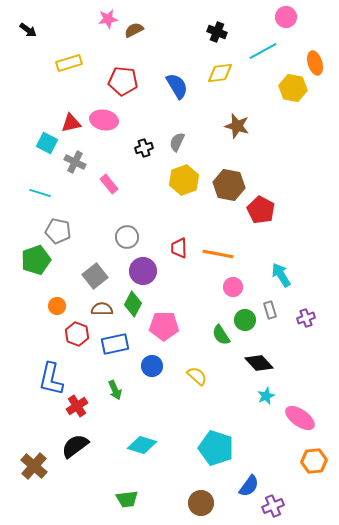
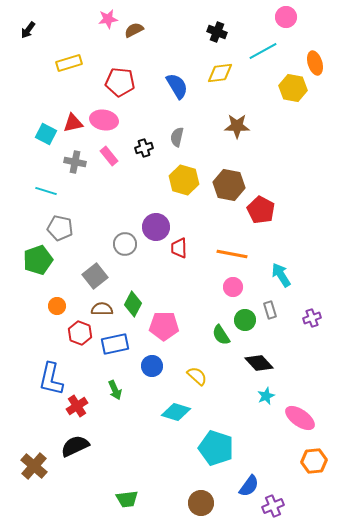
black arrow at (28, 30): rotated 90 degrees clockwise
red pentagon at (123, 81): moved 3 px left, 1 px down
red triangle at (71, 123): moved 2 px right
brown star at (237, 126): rotated 15 degrees counterclockwise
gray semicircle at (177, 142): moved 5 px up; rotated 12 degrees counterclockwise
cyan square at (47, 143): moved 1 px left, 9 px up
gray cross at (75, 162): rotated 15 degrees counterclockwise
yellow hexagon at (184, 180): rotated 24 degrees counterclockwise
pink rectangle at (109, 184): moved 28 px up
cyan line at (40, 193): moved 6 px right, 2 px up
gray pentagon at (58, 231): moved 2 px right, 3 px up
gray circle at (127, 237): moved 2 px left, 7 px down
orange line at (218, 254): moved 14 px right
green pentagon at (36, 260): moved 2 px right
purple circle at (143, 271): moved 13 px right, 44 px up
purple cross at (306, 318): moved 6 px right
red hexagon at (77, 334): moved 3 px right, 1 px up
cyan diamond at (142, 445): moved 34 px right, 33 px up
black semicircle at (75, 446): rotated 12 degrees clockwise
